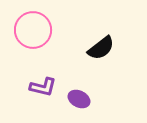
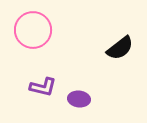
black semicircle: moved 19 px right
purple ellipse: rotated 20 degrees counterclockwise
